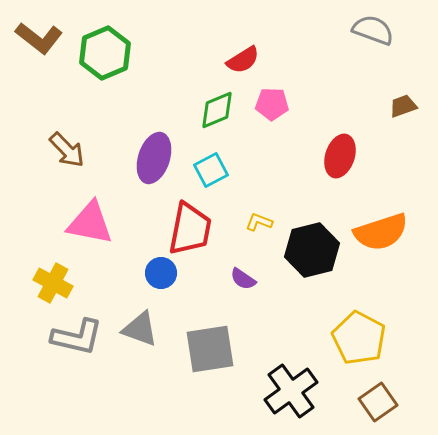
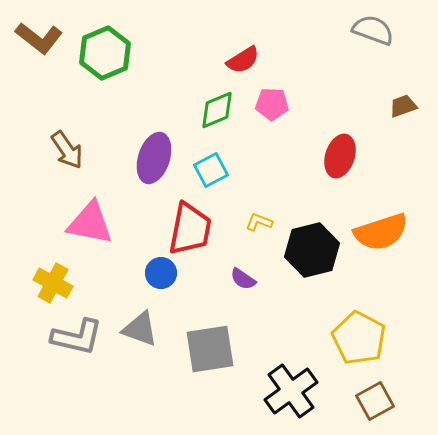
brown arrow: rotated 9 degrees clockwise
brown square: moved 3 px left, 1 px up; rotated 6 degrees clockwise
